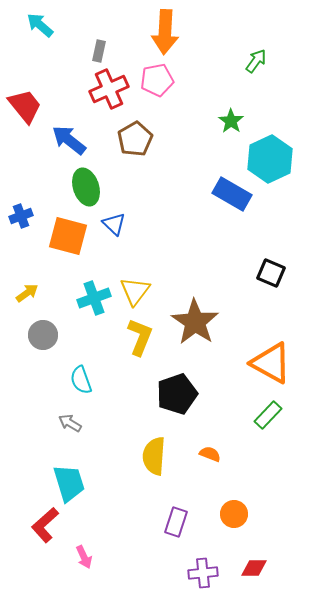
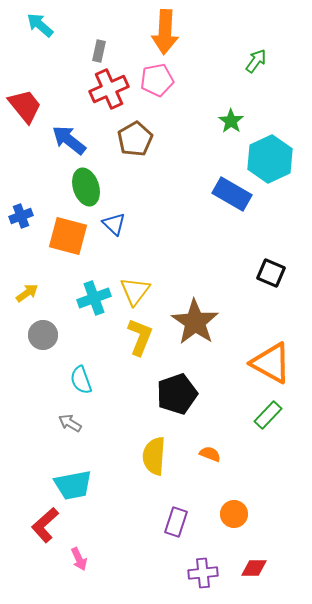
cyan trapezoid: moved 4 px right, 2 px down; rotated 96 degrees clockwise
pink arrow: moved 5 px left, 2 px down
